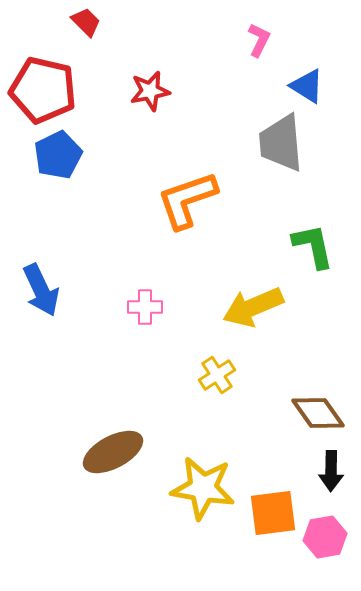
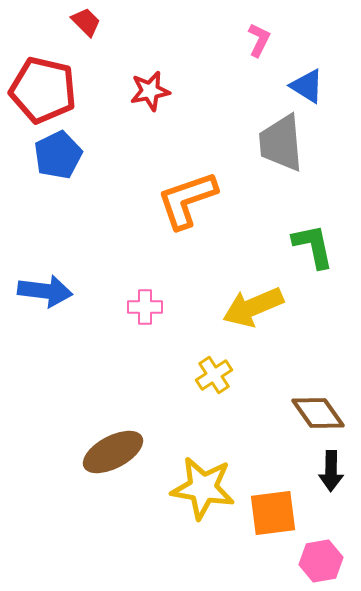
blue arrow: moved 4 px right, 1 px down; rotated 58 degrees counterclockwise
yellow cross: moved 3 px left
pink hexagon: moved 4 px left, 24 px down
